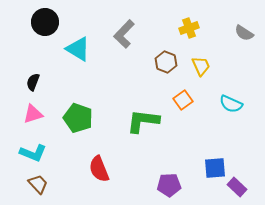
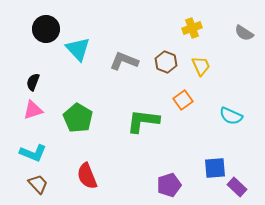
black circle: moved 1 px right, 7 px down
yellow cross: moved 3 px right
gray L-shape: moved 27 px down; rotated 68 degrees clockwise
cyan triangle: rotated 16 degrees clockwise
cyan semicircle: moved 12 px down
pink triangle: moved 4 px up
green pentagon: rotated 12 degrees clockwise
red semicircle: moved 12 px left, 7 px down
purple pentagon: rotated 15 degrees counterclockwise
